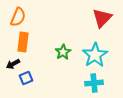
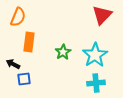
red triangle: moved 3 px up
orange rectangle: moved 6 px right
black arrow: rotated 56 degrees clockwise
blue square: moved 2 px left, 1 px down; rotated 16 degrees clockwise
cyan cross: moved 2 px right
